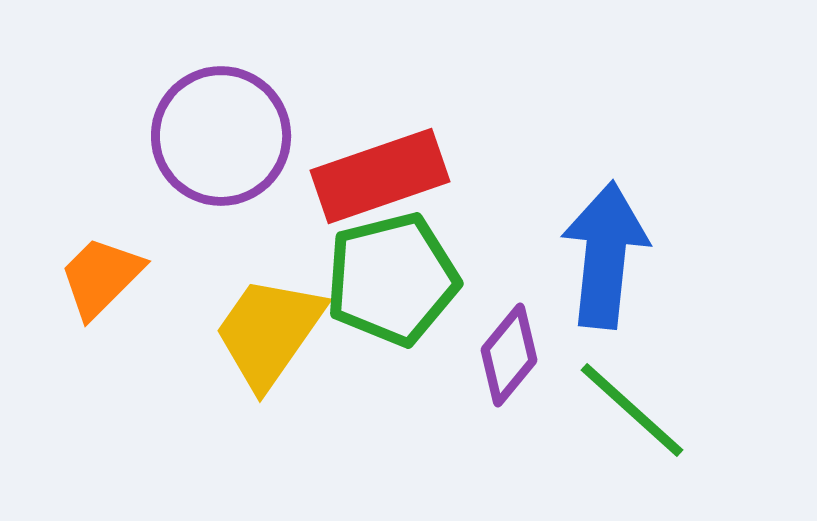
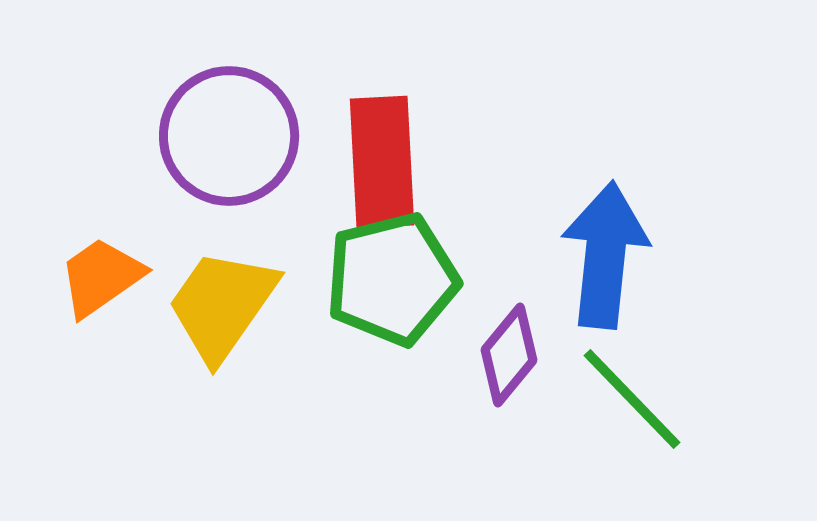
purple circle: moved 8 px right
red rectangle: moved 2 px right, 14 px up; rotated 74 degrees counterclockwise
orange trapezoid: rotated 10 degrees clockwise
yellow trapezoid: moved 47 px left, 27 px up
green line: moved 11 px up; rotated 4 degrees clockwise
